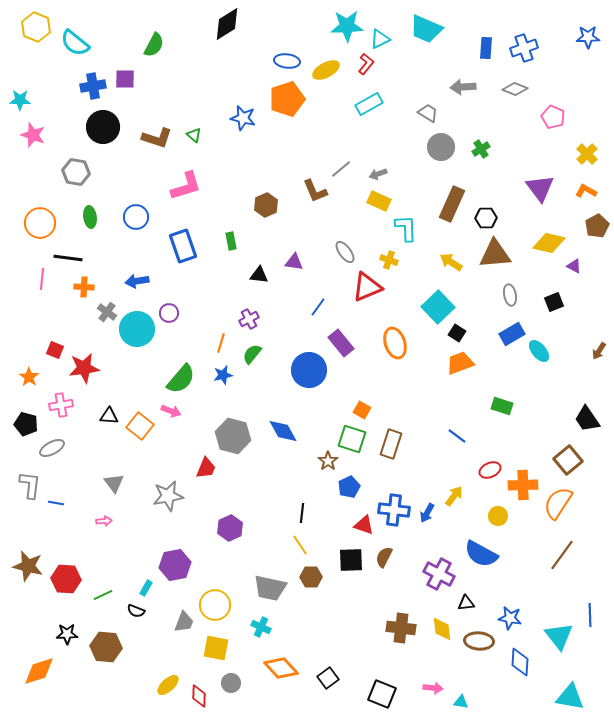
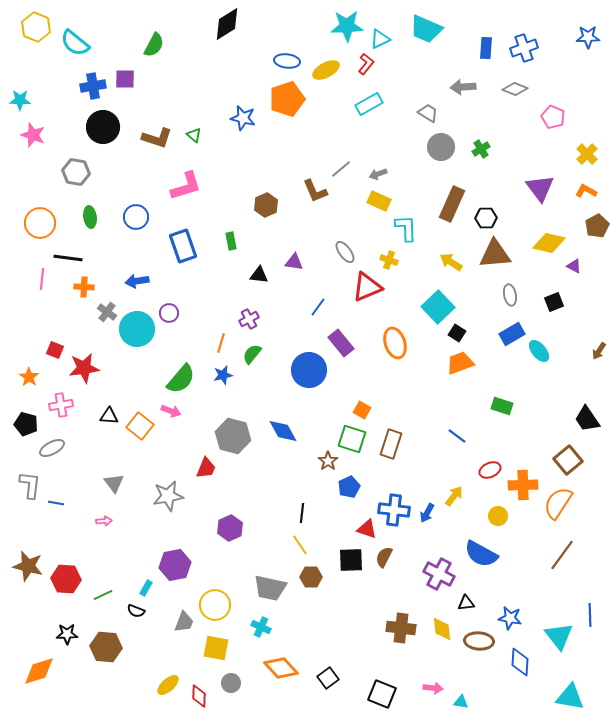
red triangle at (364, 525): moved 3 px right, 4 px down
